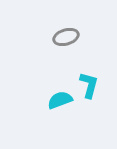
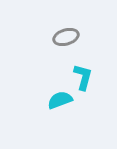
cyan L-shape: moved 6 px left, 8 px up
